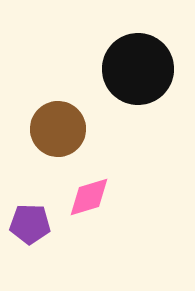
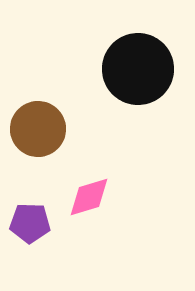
brown circle: moved 20 px left
purple pentagon: moved 1 px up
